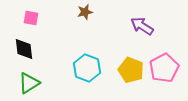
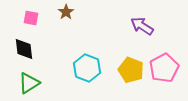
brown star: moved 19 px left; rotated 21 degrees counterclockwise
